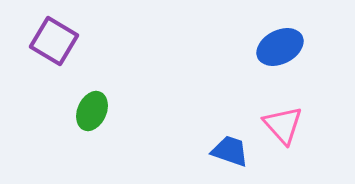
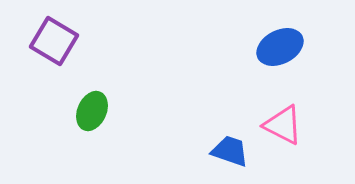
pink triangle: rotated 21 degrees counterclockwise
